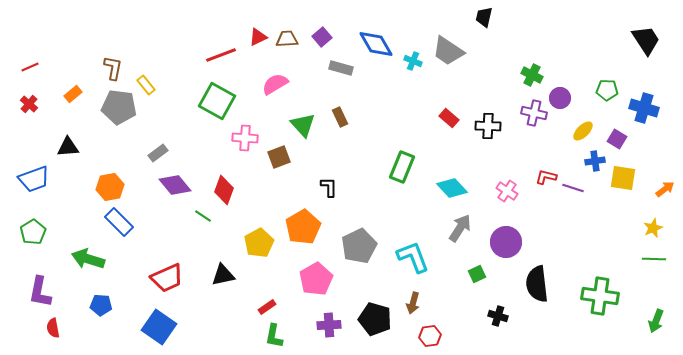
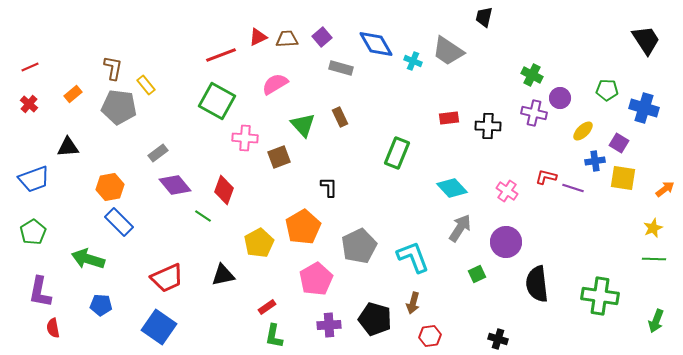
red rectangle at (449, 118): rotated 48 degrees counterclockwise
purple square at (617, 139): moved 2 px right, 4 px down
green rectangle at (402, 167): moved 5 px left, 14 px up
black cross at (498, 316): moved 23 px down
